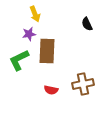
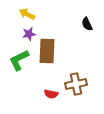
yellow arrow: moved 8 px left; rotated 140 degrees clockwise
brown cross: moved 7 px left
red semicircle: moved 4 px down
